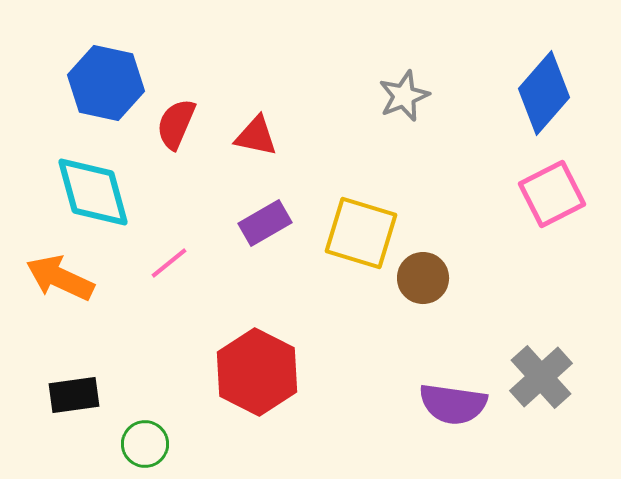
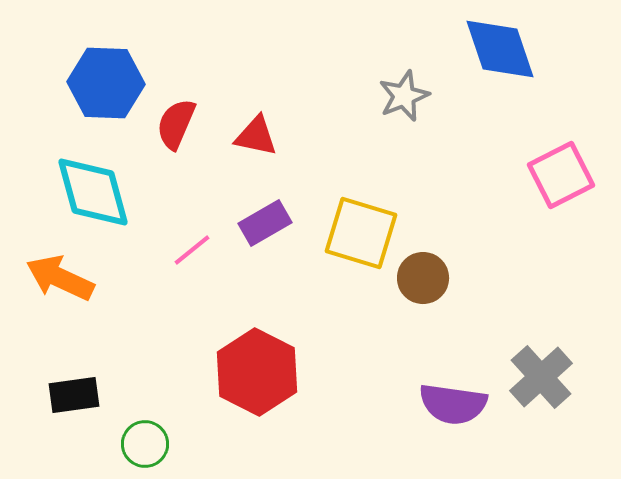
blue hexagon: rotated 10 degrees counterclockwise
blue diamond: moved 44 px left, 44 px up; rotated 60 degrees counterclockwise
pink square: moved 9 px right, 19 px up
pink line: moved 23 px right, 13 px up
